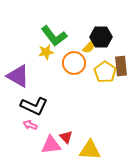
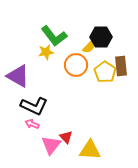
orange circle: moved 2 px right, 2 px down
pink arrow: moved 2 px right, 1 px up
pink triangle: rotated 45 degrees counterclockwise
